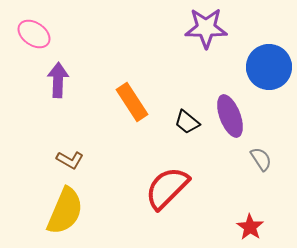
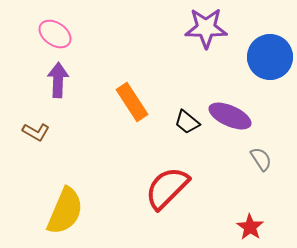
pink ellipse: moved 21 px right
blue circle: moved 1 px right, 10 px up
purple ellipse: rotated 45 degrees counterclockwise
brown L-shape: moved 34 px left, 28 px up
